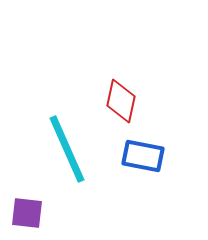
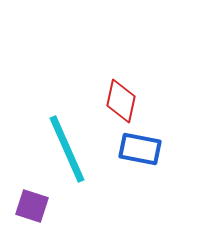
blue rectangle: moved 3 px left, 7 px up
purple square: moved 5 px right, 7 px up; rotated 12 degrees clockwise
